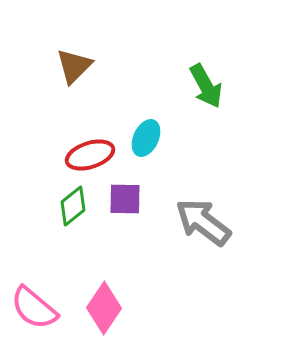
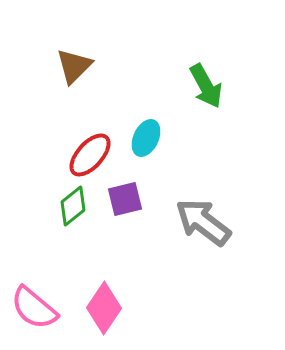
red ellipse: rotated 30 degrees counterclockwise
purple square: rotated 15 degrees counterclockwise
